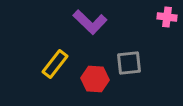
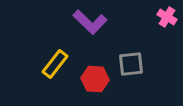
pink cross: rotated 24 degrees clockwise
gray square: moved 2 px right, 1 px down
